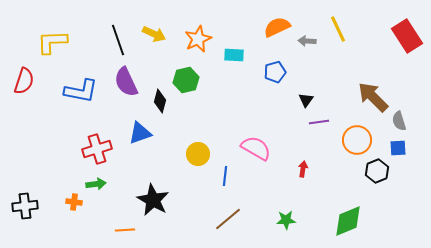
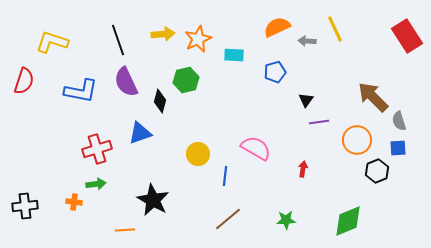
yellow line: moved 3 px left
yellow arrow: moved 9 px right; rotated 30 degrees counterclockwise
yellow L-shape: rotated 20 degrees clockwise
